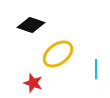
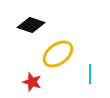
cyan line: moved 6 px left, 5 px down
red star: moved 1 px left, 1 px up
